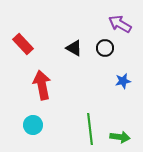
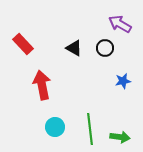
cyan circle: moved 22 px right, 2 px down
